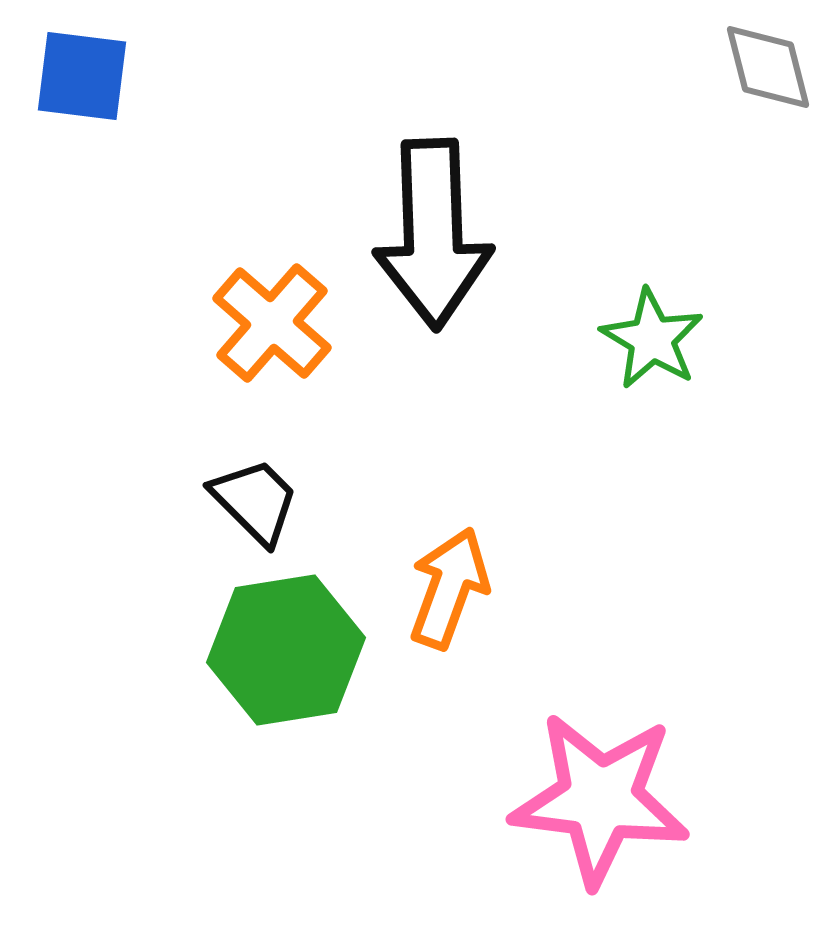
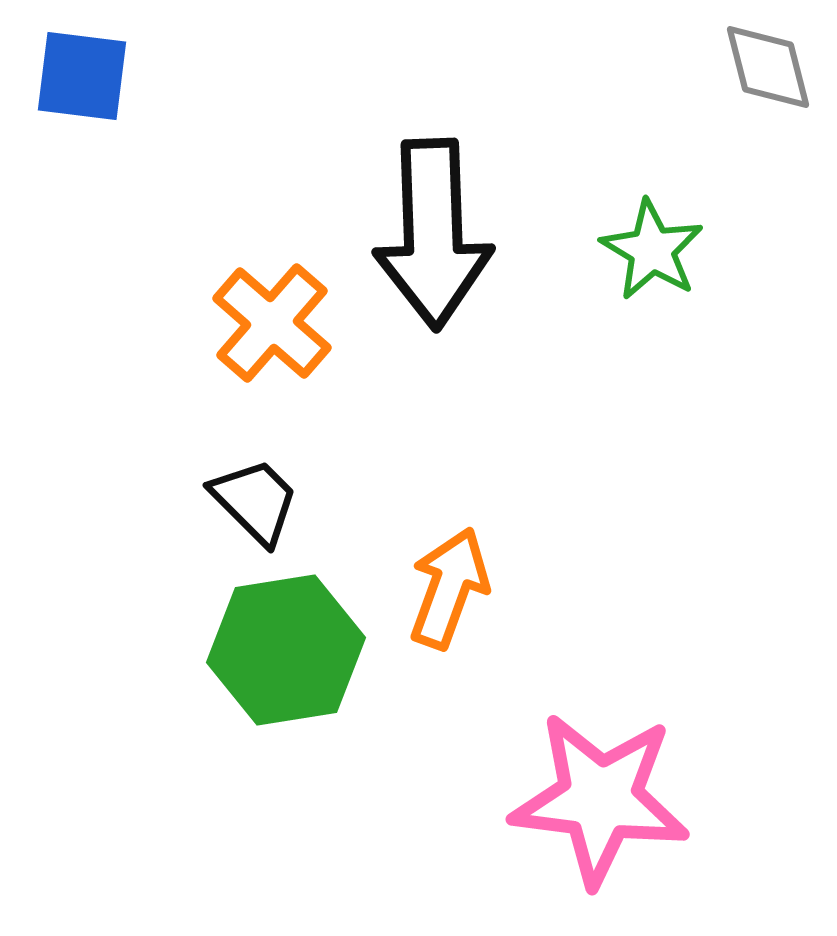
green star: moved 89 px up
